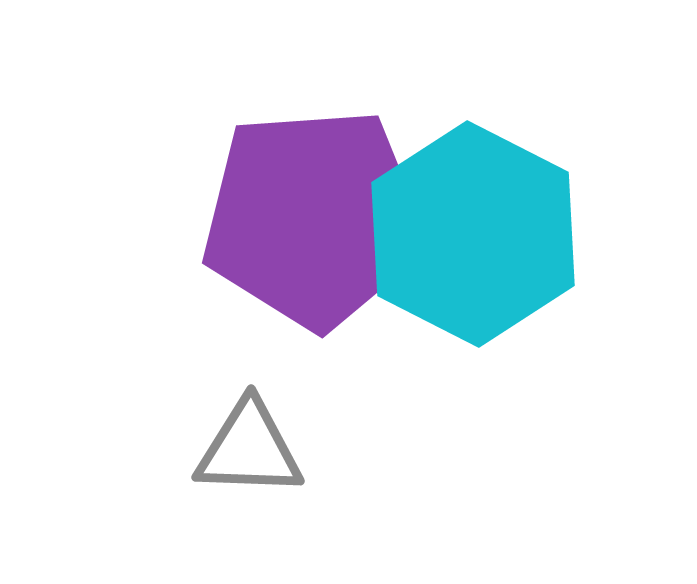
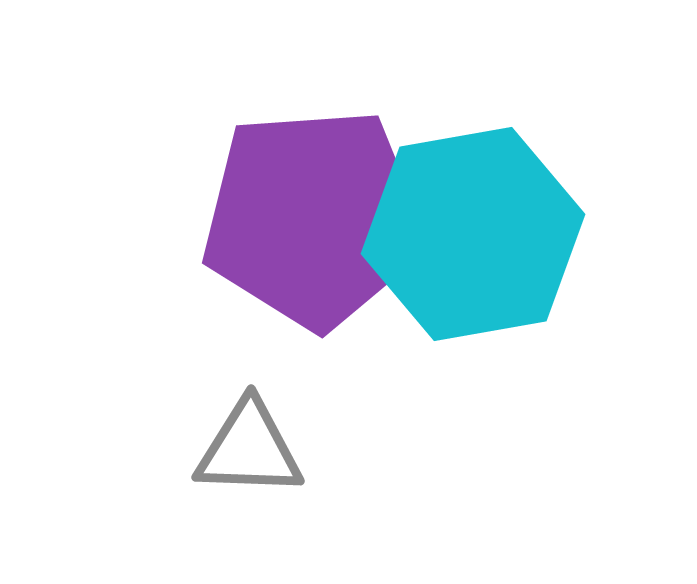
cyan hexagon: rotated 23 degrees clockwise
